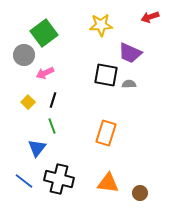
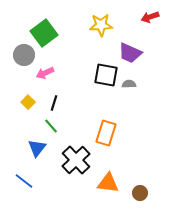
black line: moved 1 px right, 3 px down
green line: moved 1 px left; rotated 21 degrees counterclockwise
black cross: moved 17 px right, 19 px up; rotated 32 degrees clockwise
